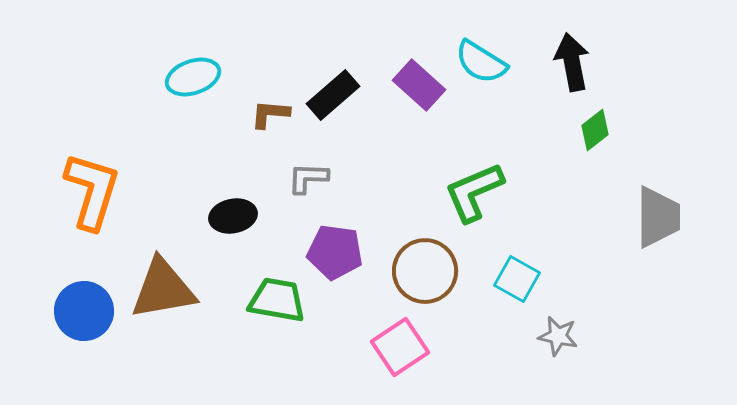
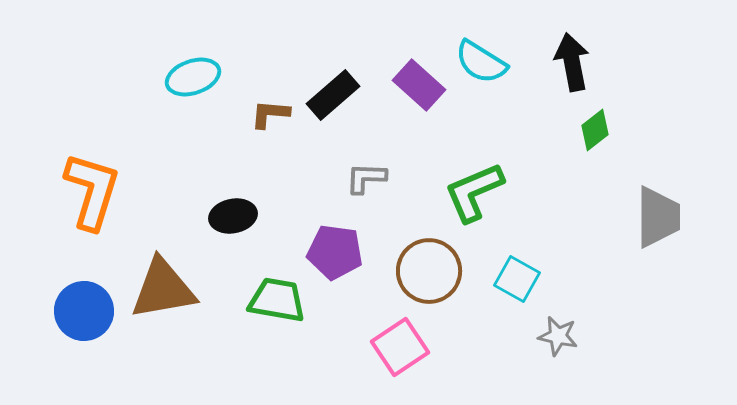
gray L-shape: moved 58 px right
brown circle: moved 4 px right
